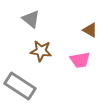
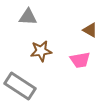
gray triangle: moved 3 px left, 2 px up; rotated 36 degrees counterclockwise
brown star: rotated 15 degrees counterclockwise
